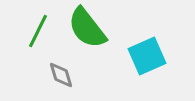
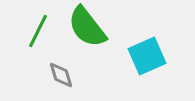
green semicircle: moved 1 px up
